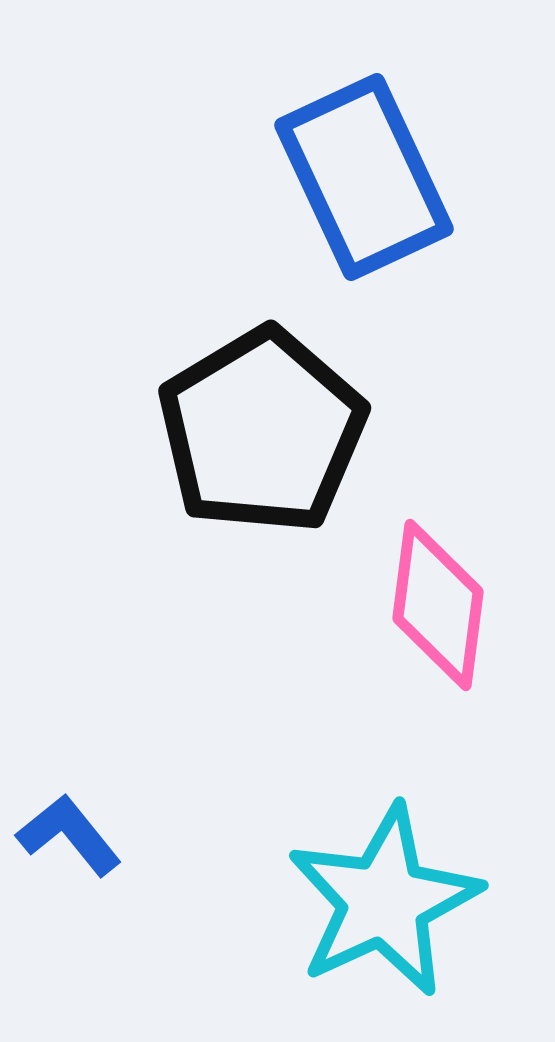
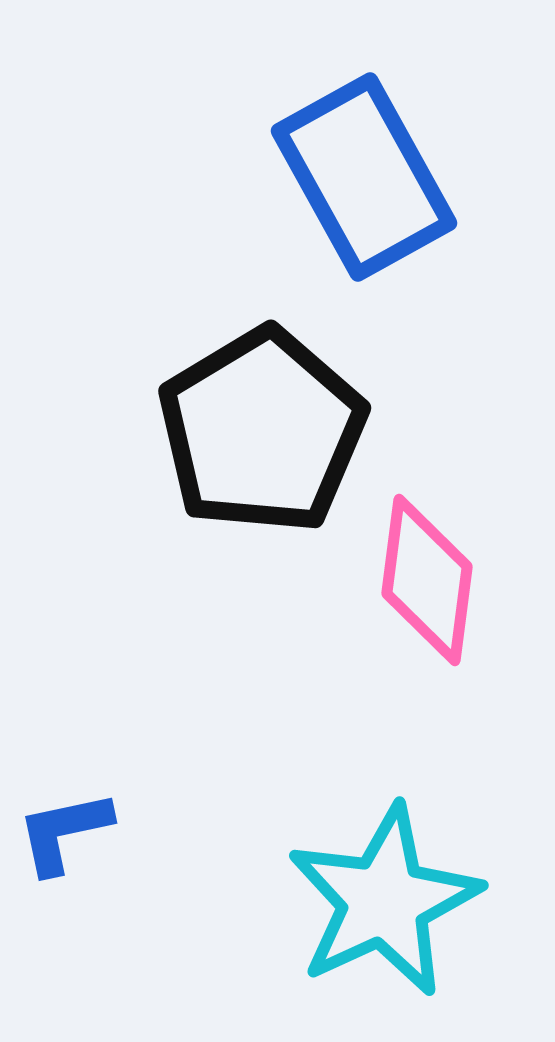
blue rectangle: rotated 4 degrees counterclockwise
pink diamond: moved 11 px left, 25 px up
blue L-shape: moved 5 px left, 3 px up; rotated 63 degrees counterclockwise
